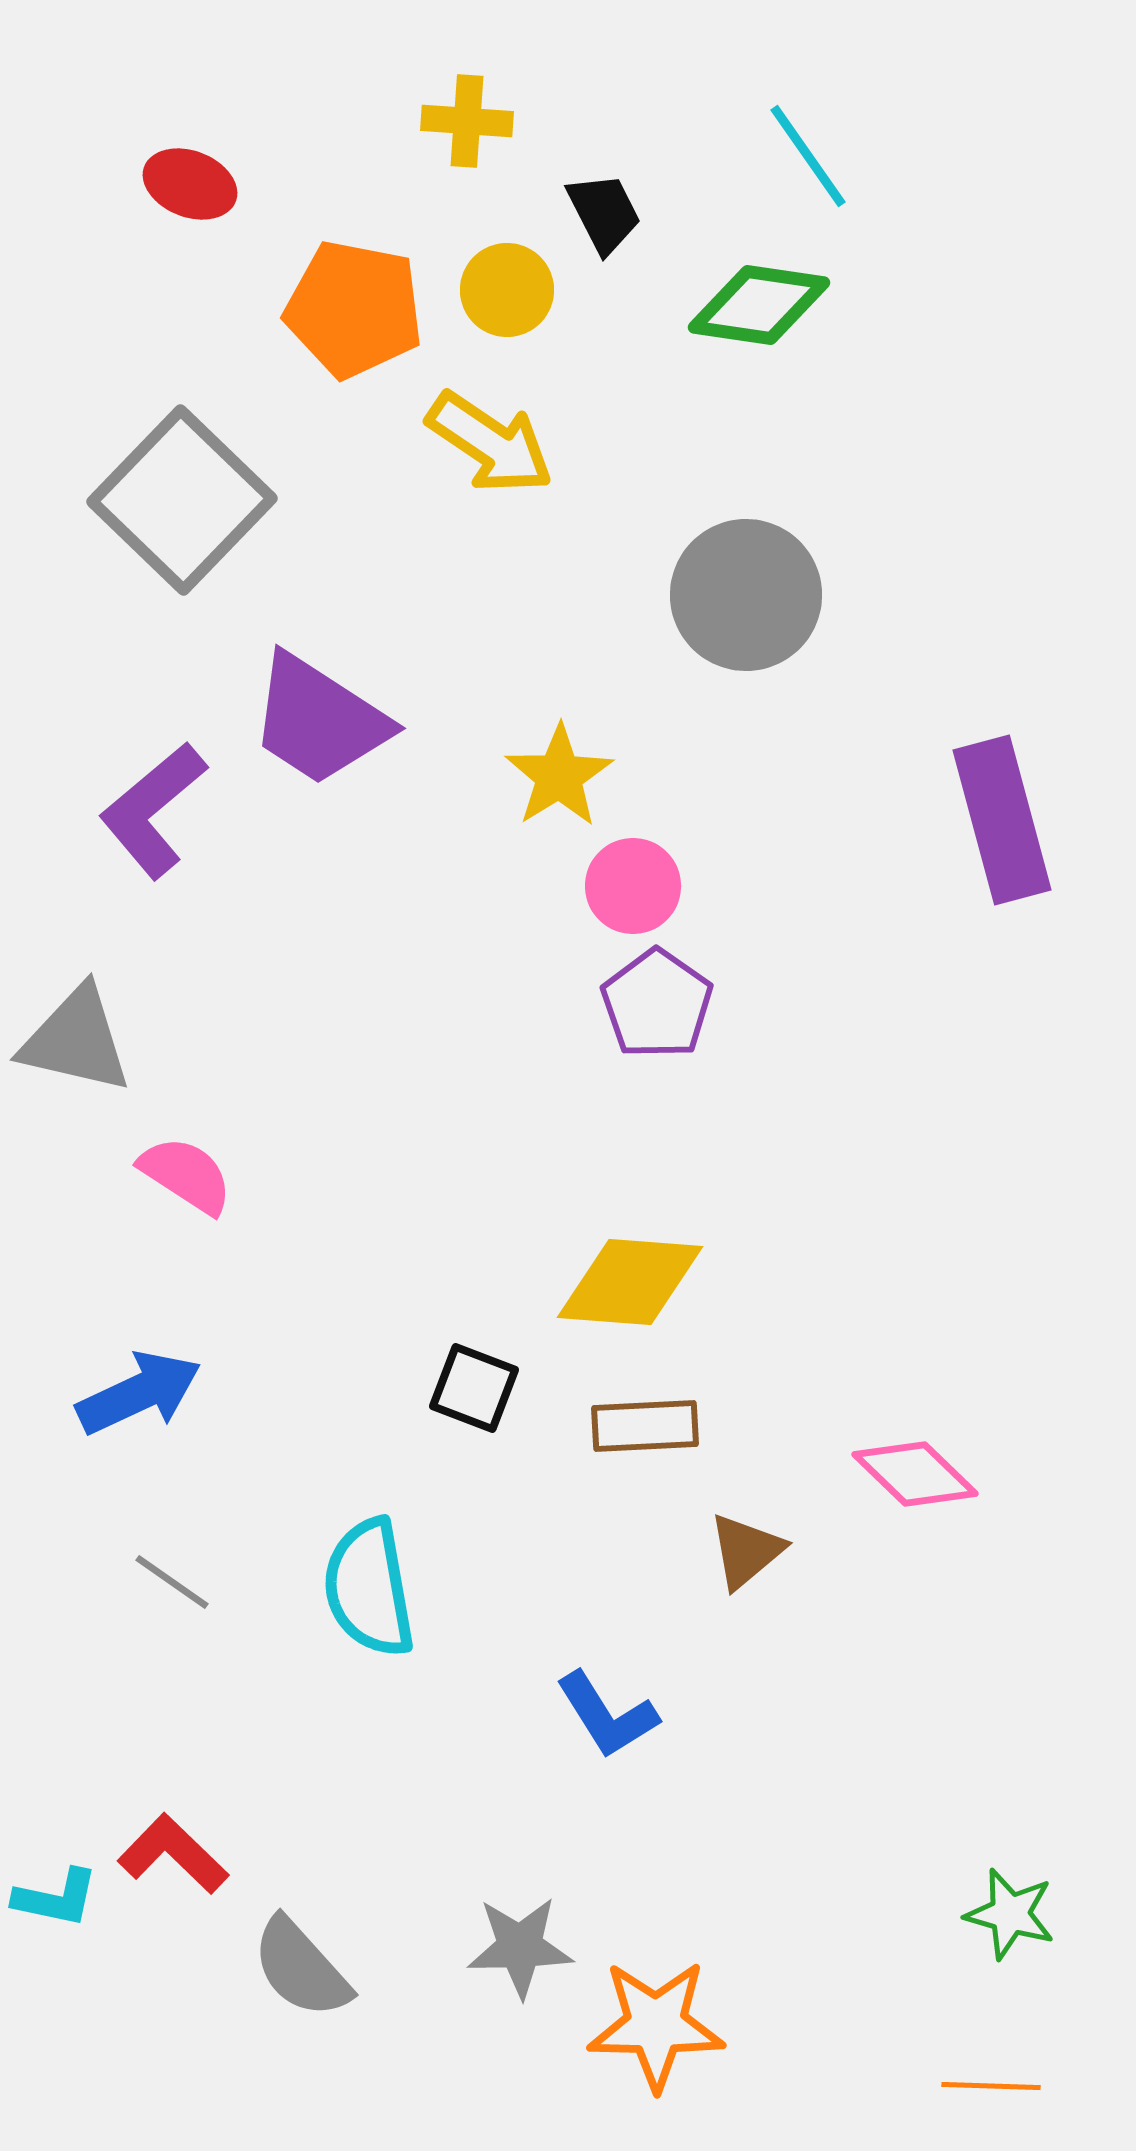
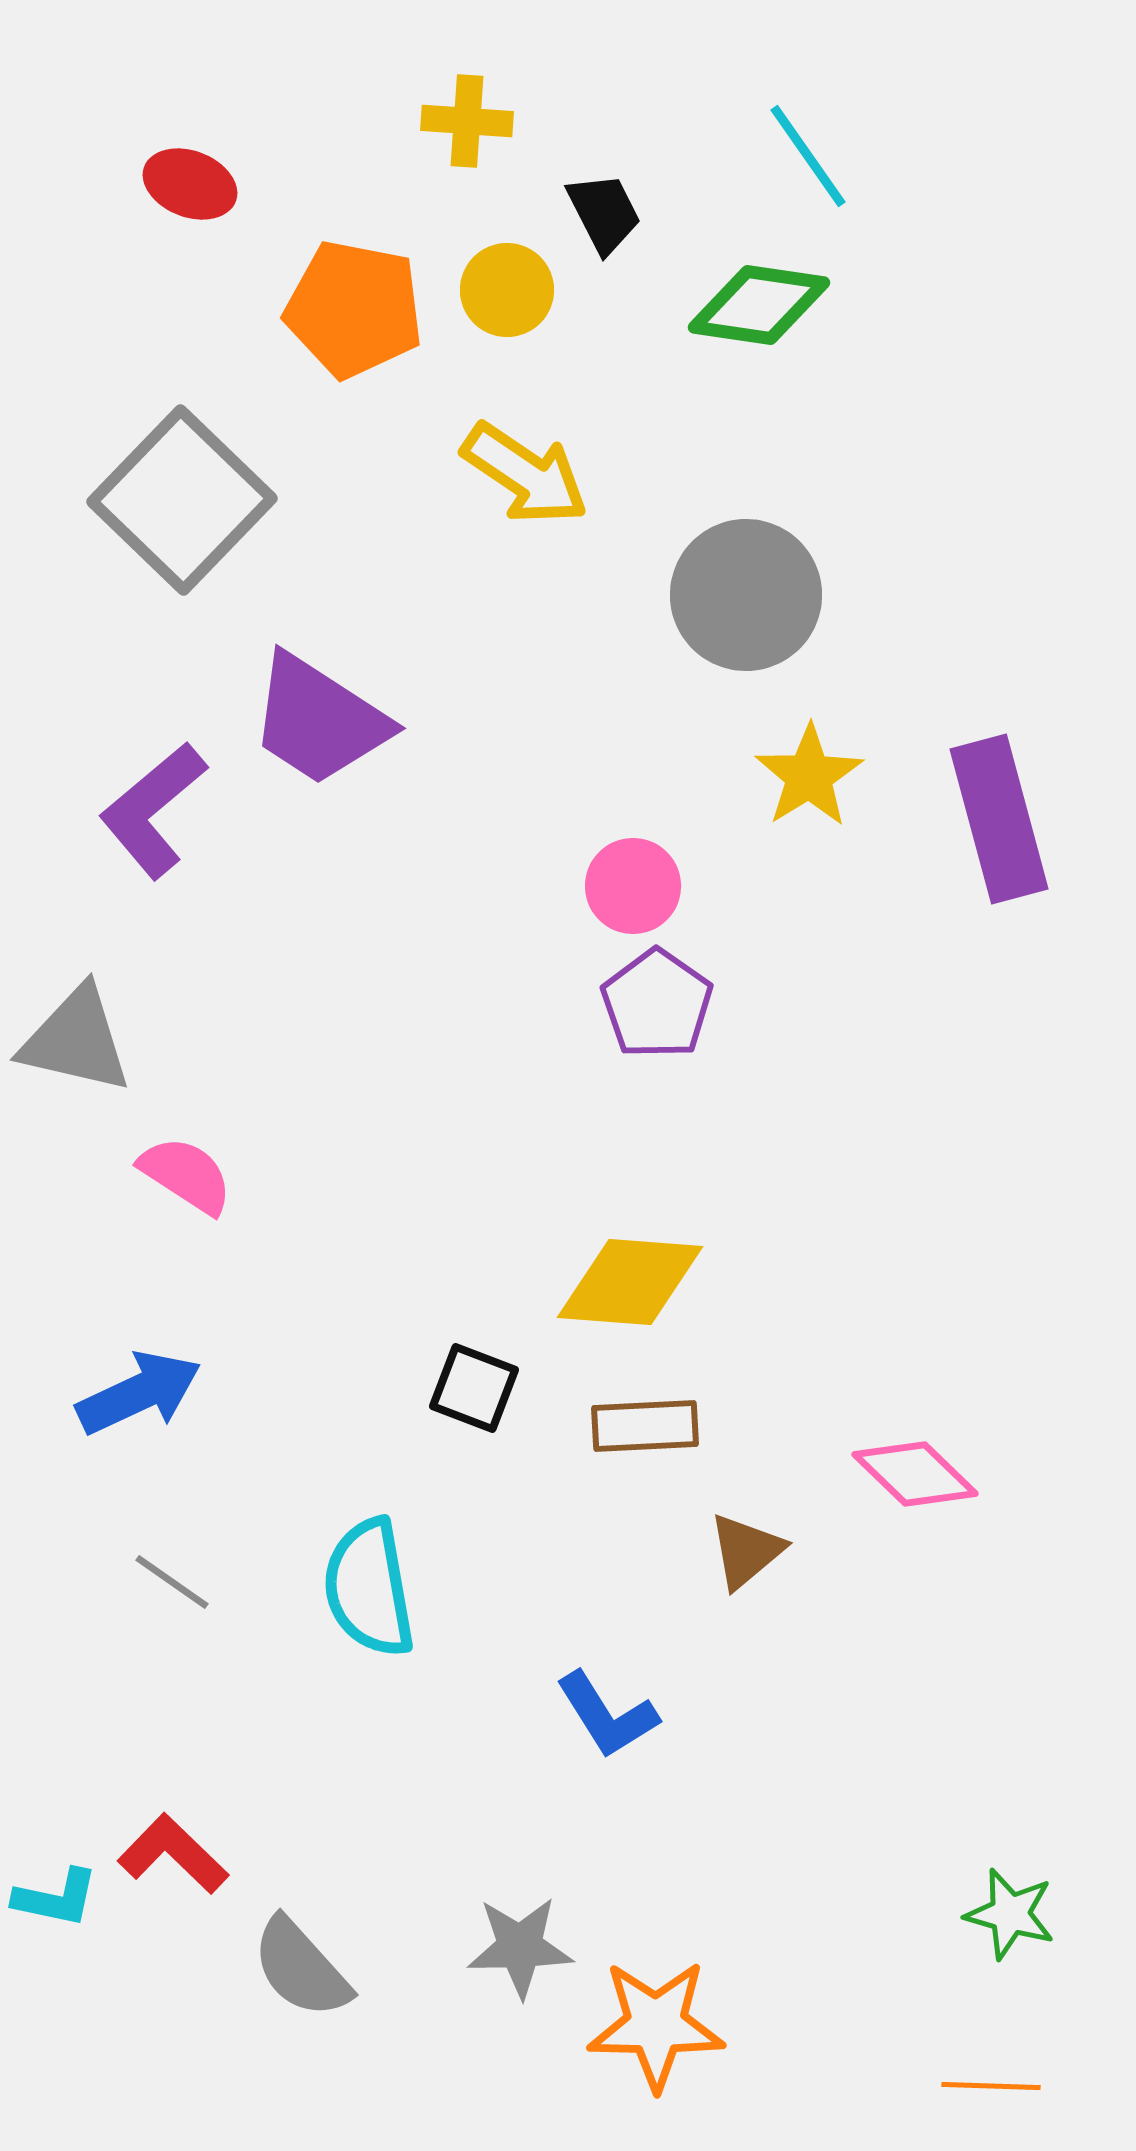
yellow arrow: moved 35 px right, 31 px down
yellow star: moved 250 px right
purple rectangle: moved 3 px left, 1 px up
